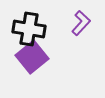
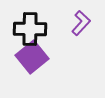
black cross: moved 1 px right; rotated 8 degrees counterclockwise
